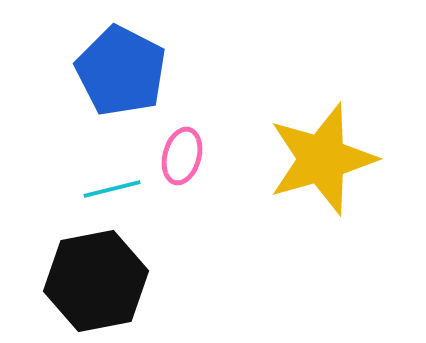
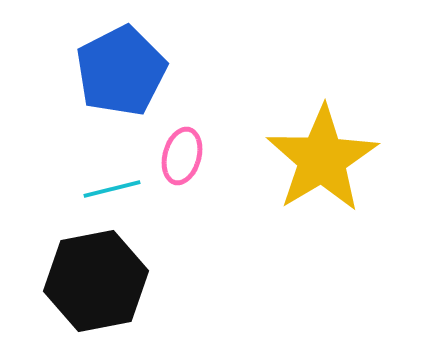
blue pentagon: rotated 18 degrees clockwise
yellow star: rotated 15 degrees counterclockwise
